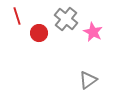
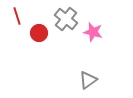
pink star: rotated 12 degrees counterclockwise
